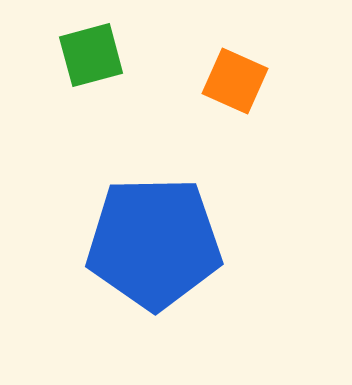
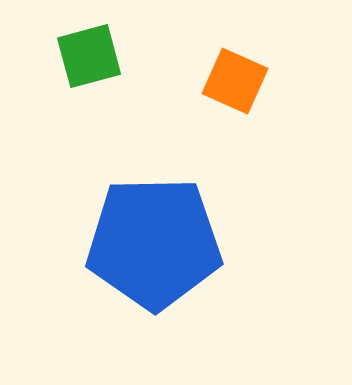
green square: moved 2 px left, 1 px down
